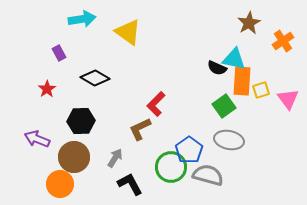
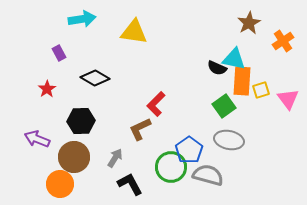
yellow triangle: moved 6 px right; rotated 28 degrees counterclockwise
